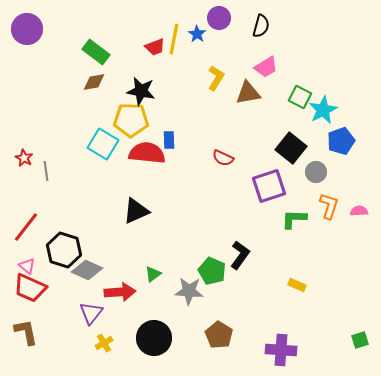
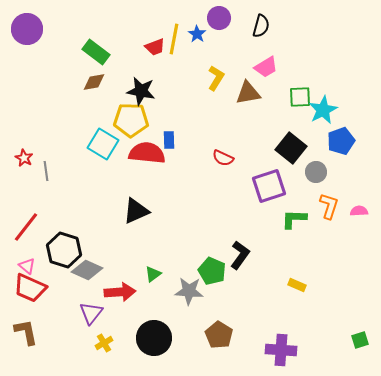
green square at (300, 97): rotated 30 degrees counterclockwise
